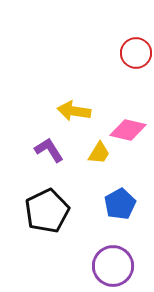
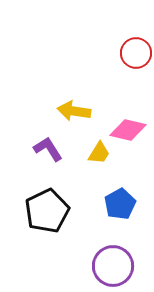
purple L-shape: moved 1 px left, 1 px up
